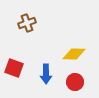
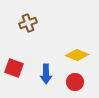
brown cross: moved 1 px right
yellow diamond: moved 3 px right, 1 px down; rotated 20 degrees clockwise
